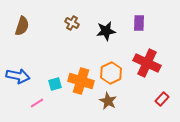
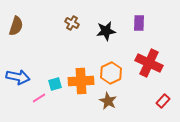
brown semicircle: moved 6 px left
red cross: moved 2 px right
blue arrow: moved 1 px down
orange cross: rotated 20 degrees counterclockwise
red rectangle: moved 1 px right, 2 px down
pink line: moved 2 px right, 5 px up
